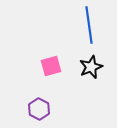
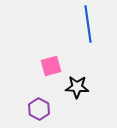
blue line: moved 1 px left, 1 px up
black star: moved 14 px left, 20 px down; rotated 25 degrees clockwise
